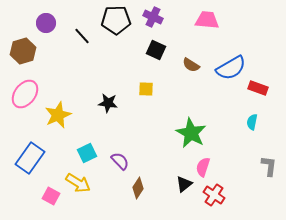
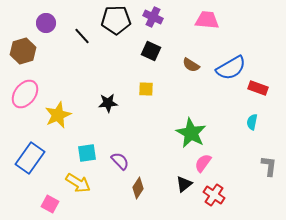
black square: moved 5 px left, 1 px down
black star: rotated 12 degrees counterclockwise
cyan square: rotated 18 degrees clockwise
pink semicircle: moved 4 px up; rotated 18 degrees clockwise
pink square: moved 1 px left, 8 px down
